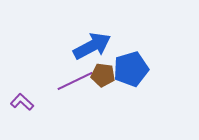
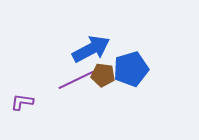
blue arrow: moved 1 px left, 3 px down
purple line: moved 1 px right, 1 px up
purple L-shape: rotated 35 degrees counterclockwise
